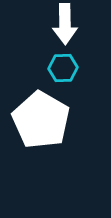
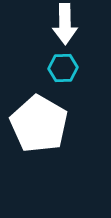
white pentagon: moved 2 px left, 4 px down
